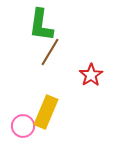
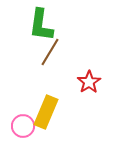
red star: moved 2 px left, 7 px down
